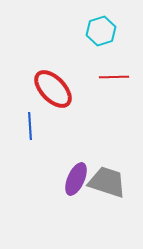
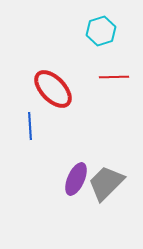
gray trapezoid: moved 1 px left, 1 px down; rotated 63 degrees counterclockwise
